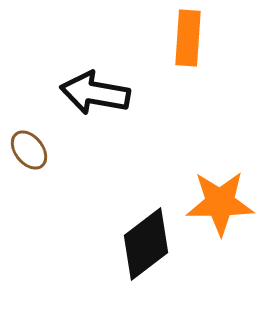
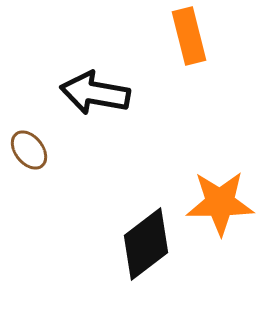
orange rectangle: moved 1 px right, 2 px up; rotated 18 degrees counterclockwise
